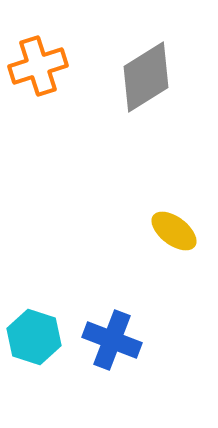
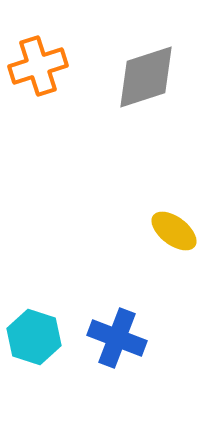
gray diamond: rotated 14 degrees clockwise
blue cross: moved 5 px right, 2 px up
